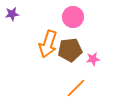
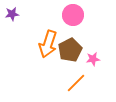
pink circle: moved 2 px up
brown pentagon: rotated 20 degrees counterclockwise
orange line: moved 5 px up
